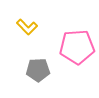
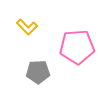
gray pentagon: moved 2 px down
